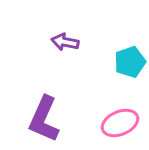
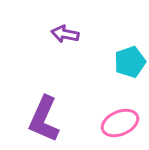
purple arrow: moved 8 px up
